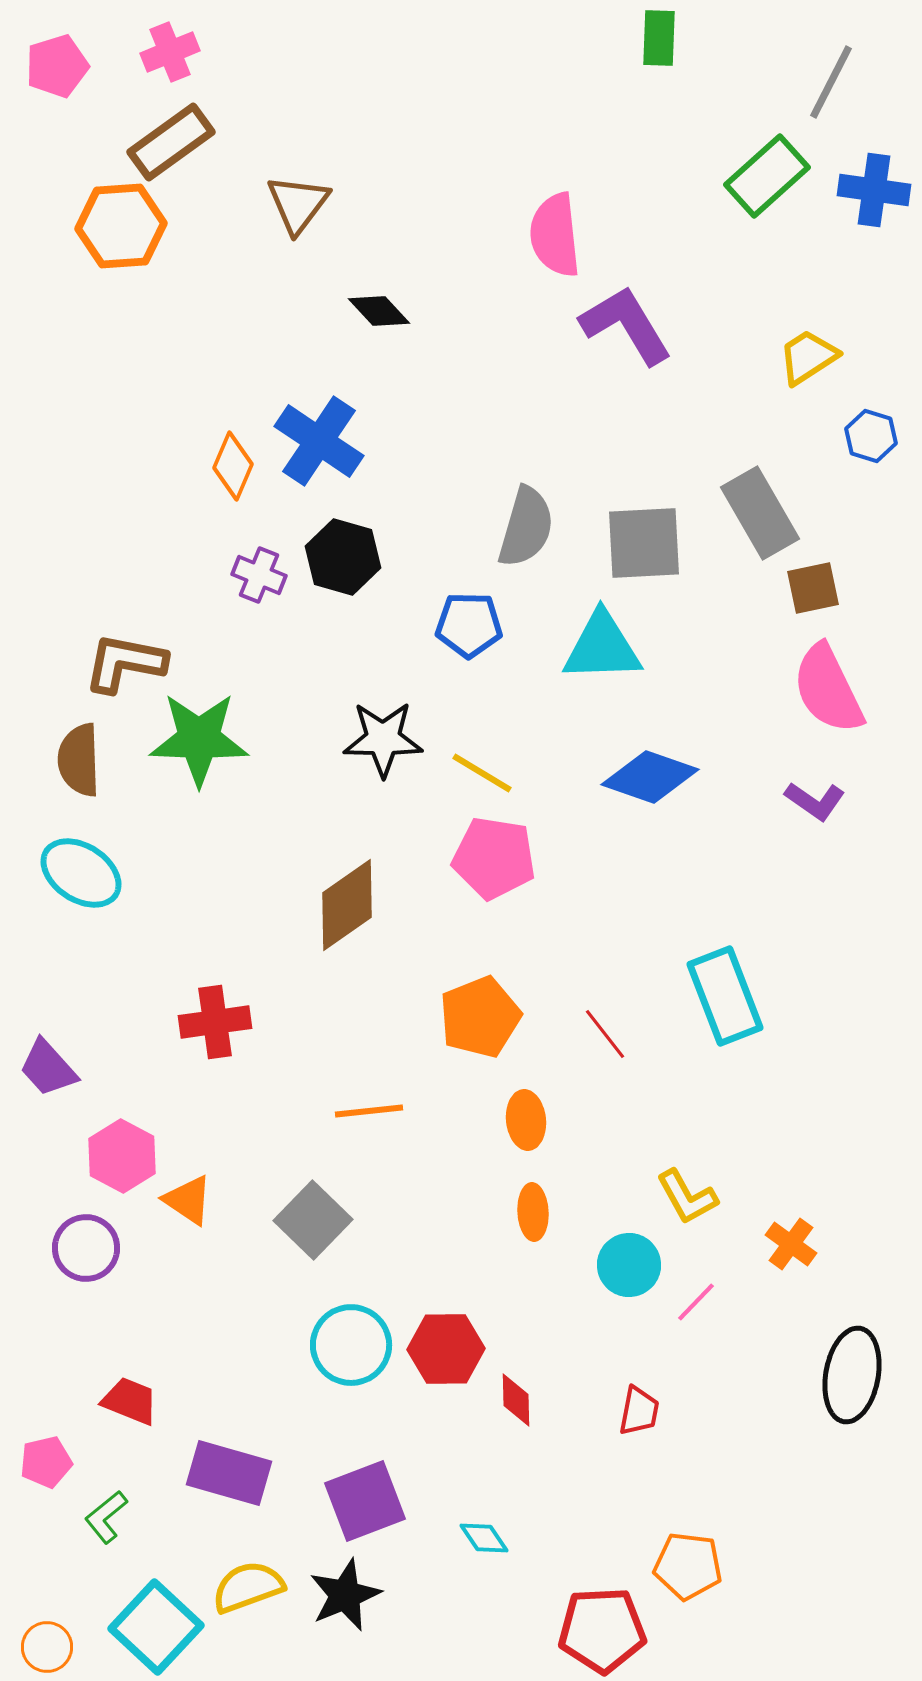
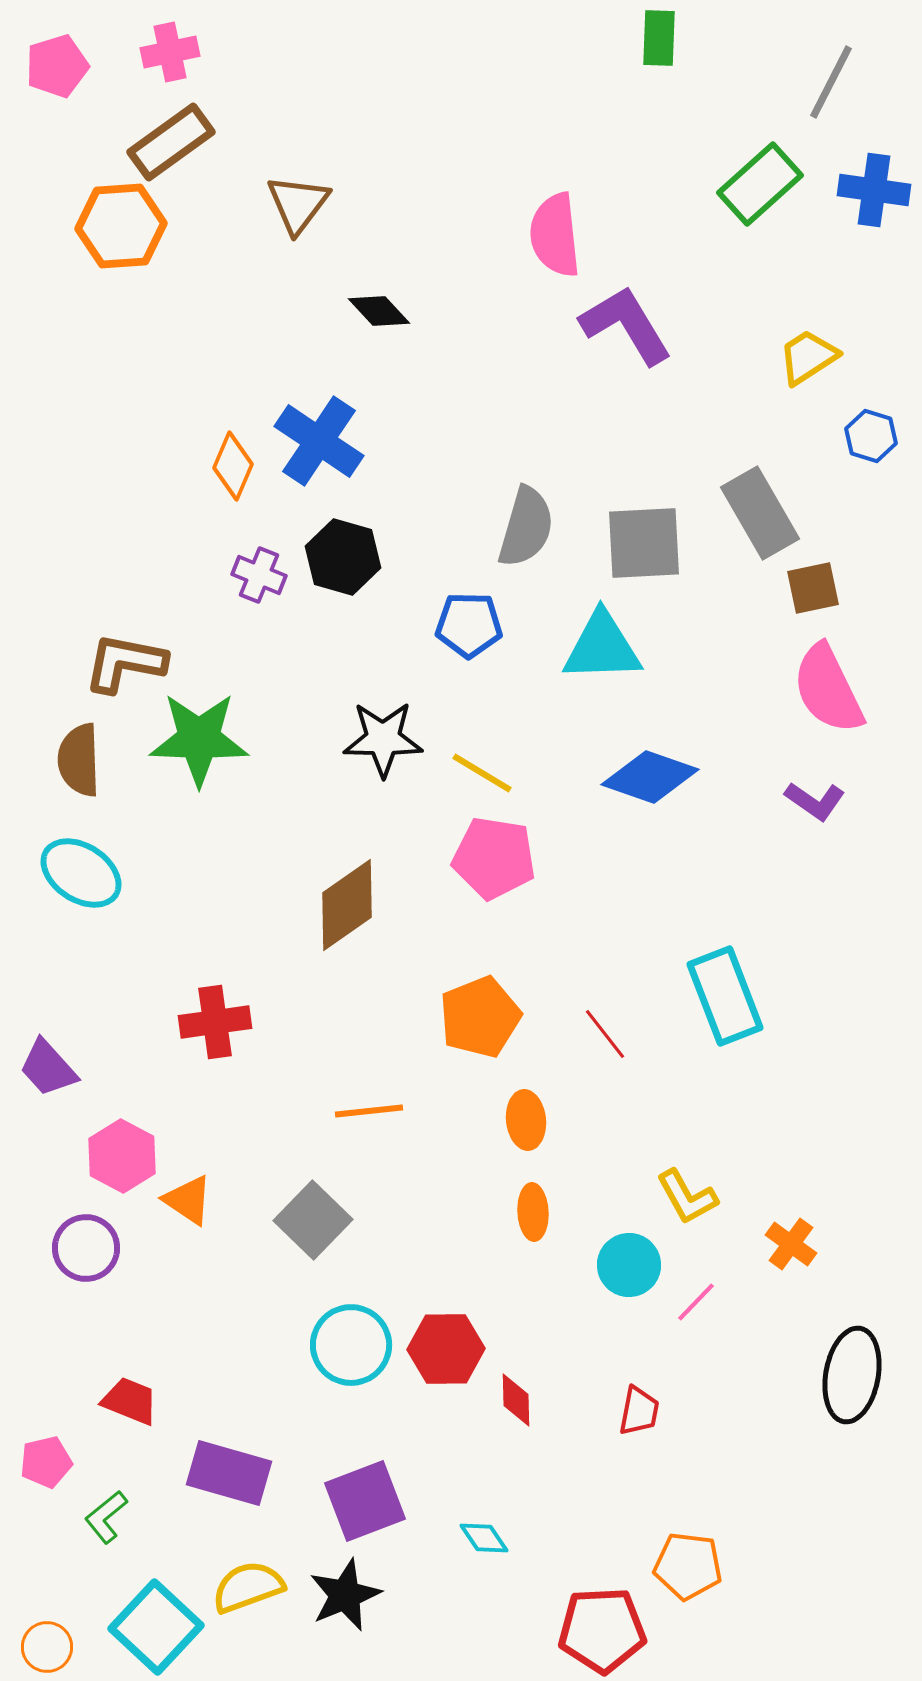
pink cross at (170, 52): rotated 10 degrees clockwise
green rectangle at (767, 176): moved 7 px left, 8 px down
